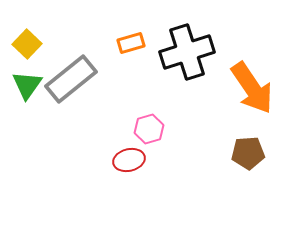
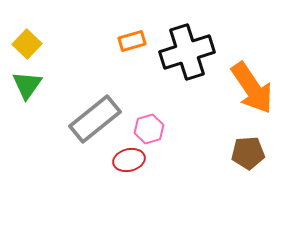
orange rectangle: moved 1 px right, 2 px up
gray rectangle: moved 24 px right, 40 px down
